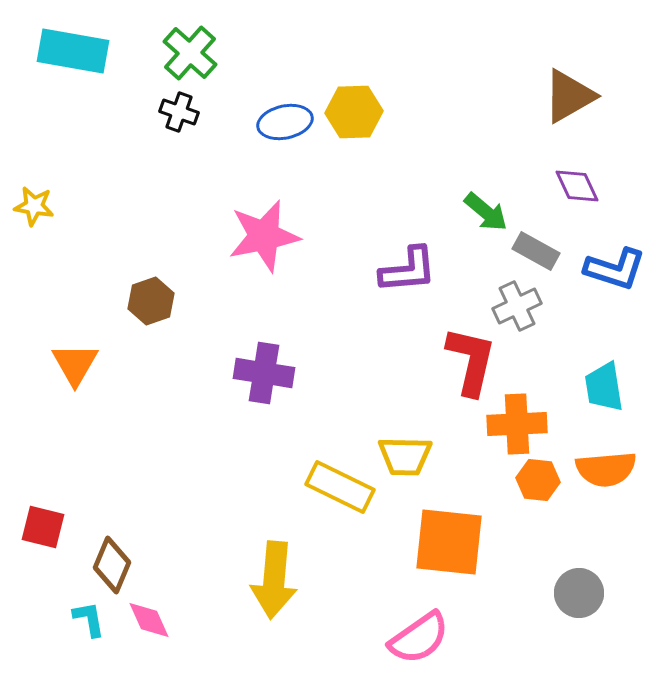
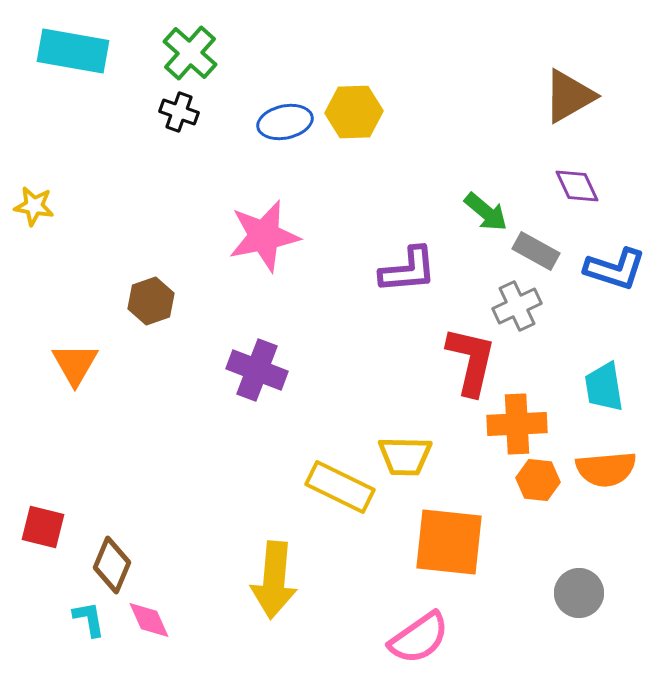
purple cross: moved 7 px left, 3 px up; rotated 12 degrees clockwise
